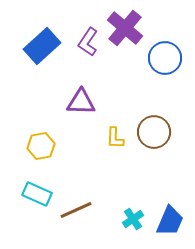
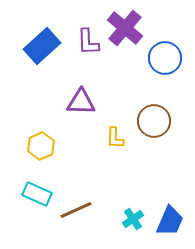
purple L-shape: rotated 36 degrees counterclockwise
brown circle: moved 11 px up
yellow hexagon: rotated 12 degrees counterclockwise
